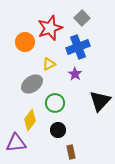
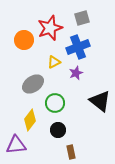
gray square: rotated 28 degrees clockwise
orange circle: moved 1 px left, 2 px up
yellow triangle: moved 5 px right, 2 px up
purple star: moved 1 px right, 1 px up; rotated 16 degrees clockwise
gray ellipse: moved 1 px right
black triangle: rotated 35 degrees counterclockwise
purple triangle: moved 2 px down
